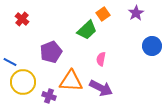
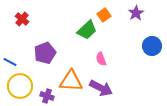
orange square: moved 1 px right, 1 px down
purple pentagon: moved 6 px left, 1 px down
pink semicircle: rotated 32 degrees counterclockwise
yellow circle: moved 3 px left, 4 px down
purple cross: moved 2 px left
